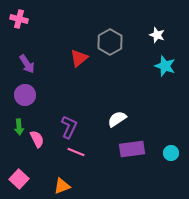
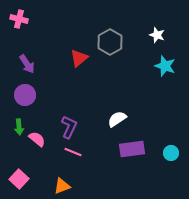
pink semicircle: rotated 24 degrees counterclockwise
pink line: moved 3 px left
